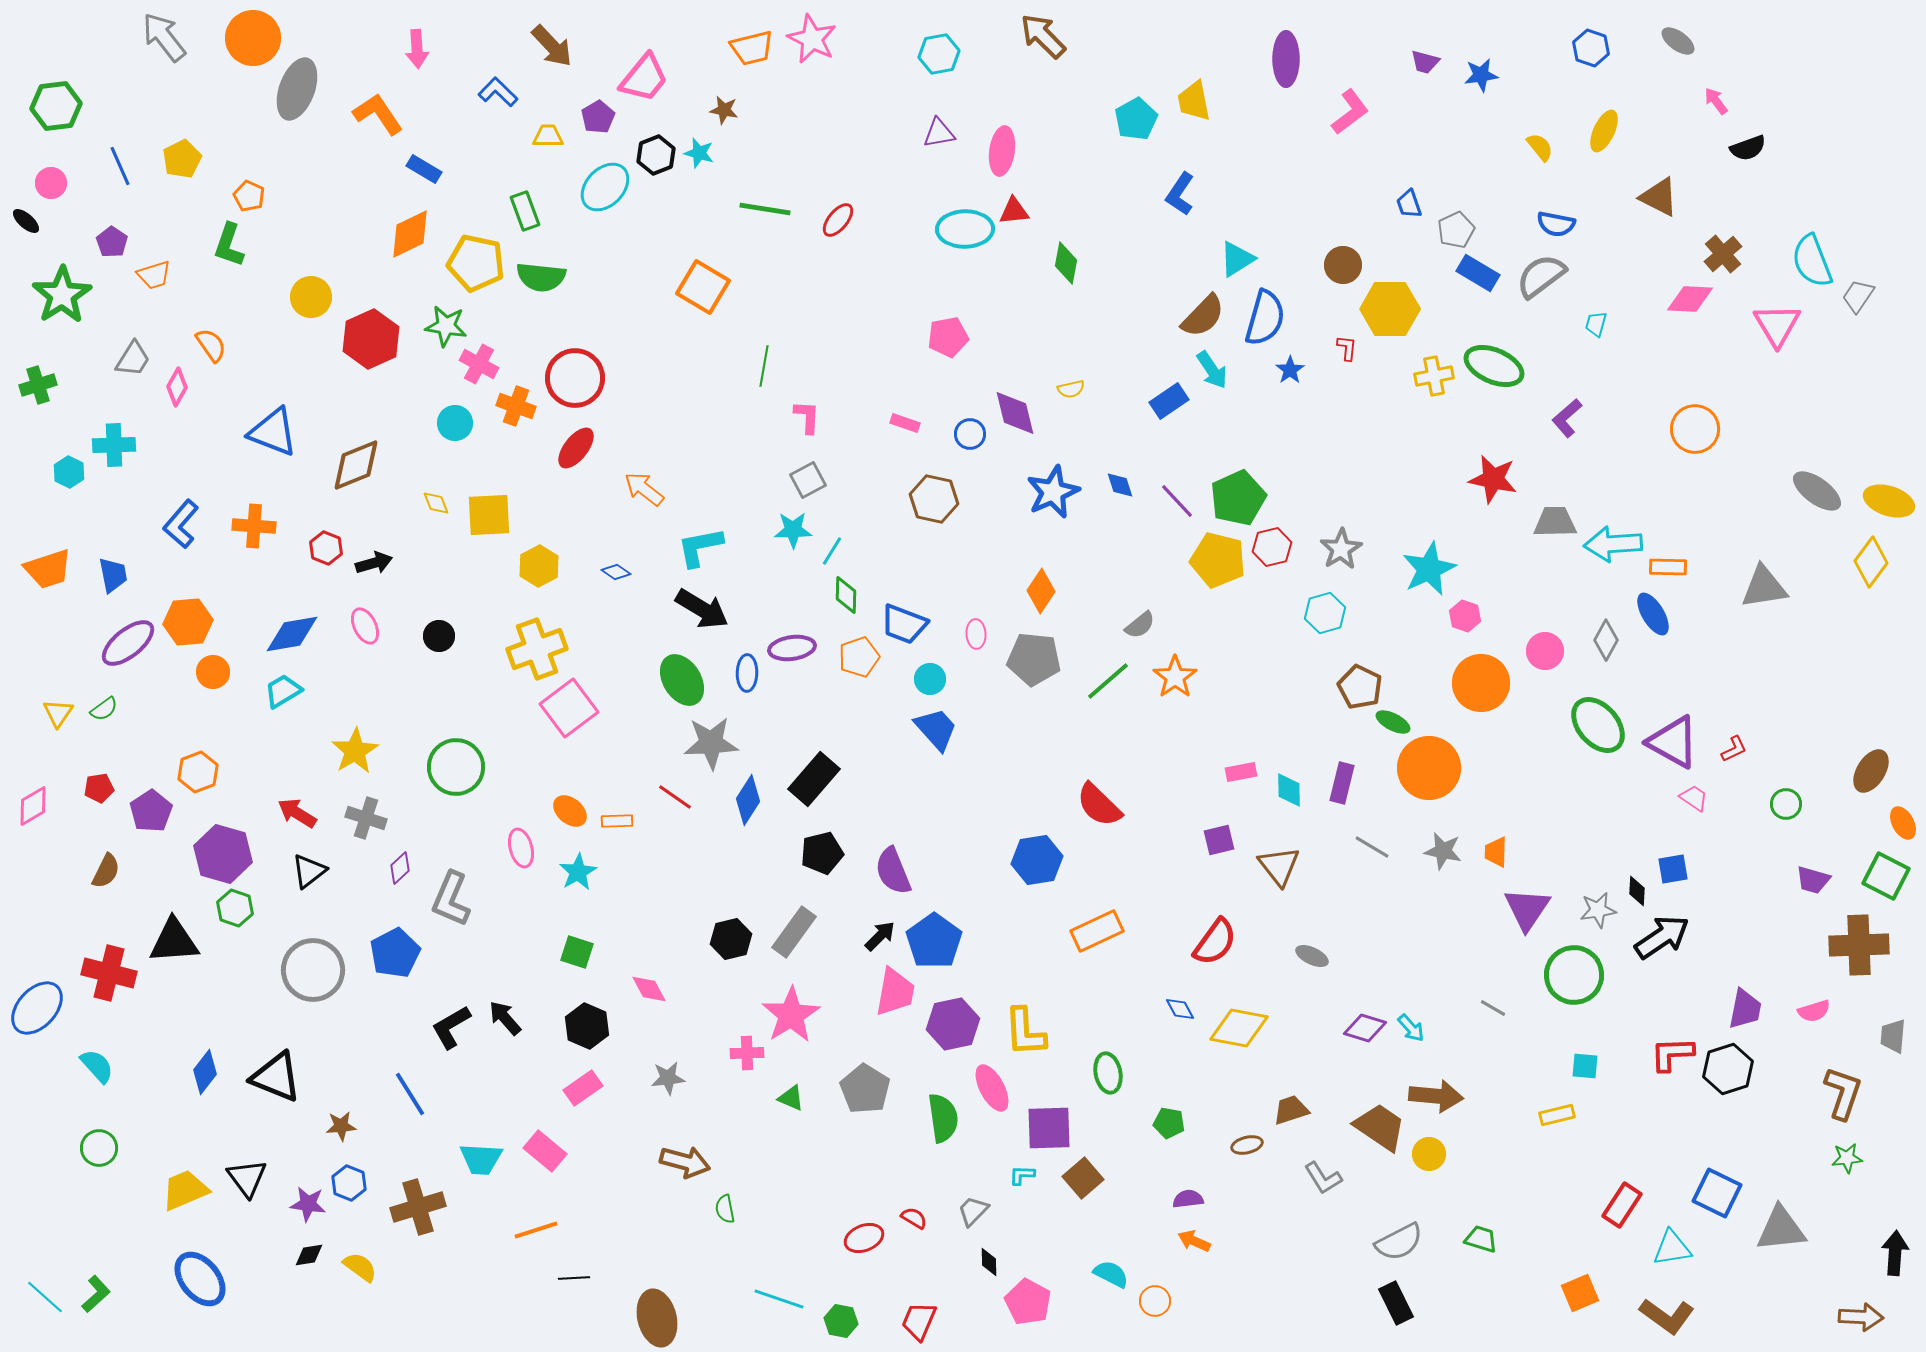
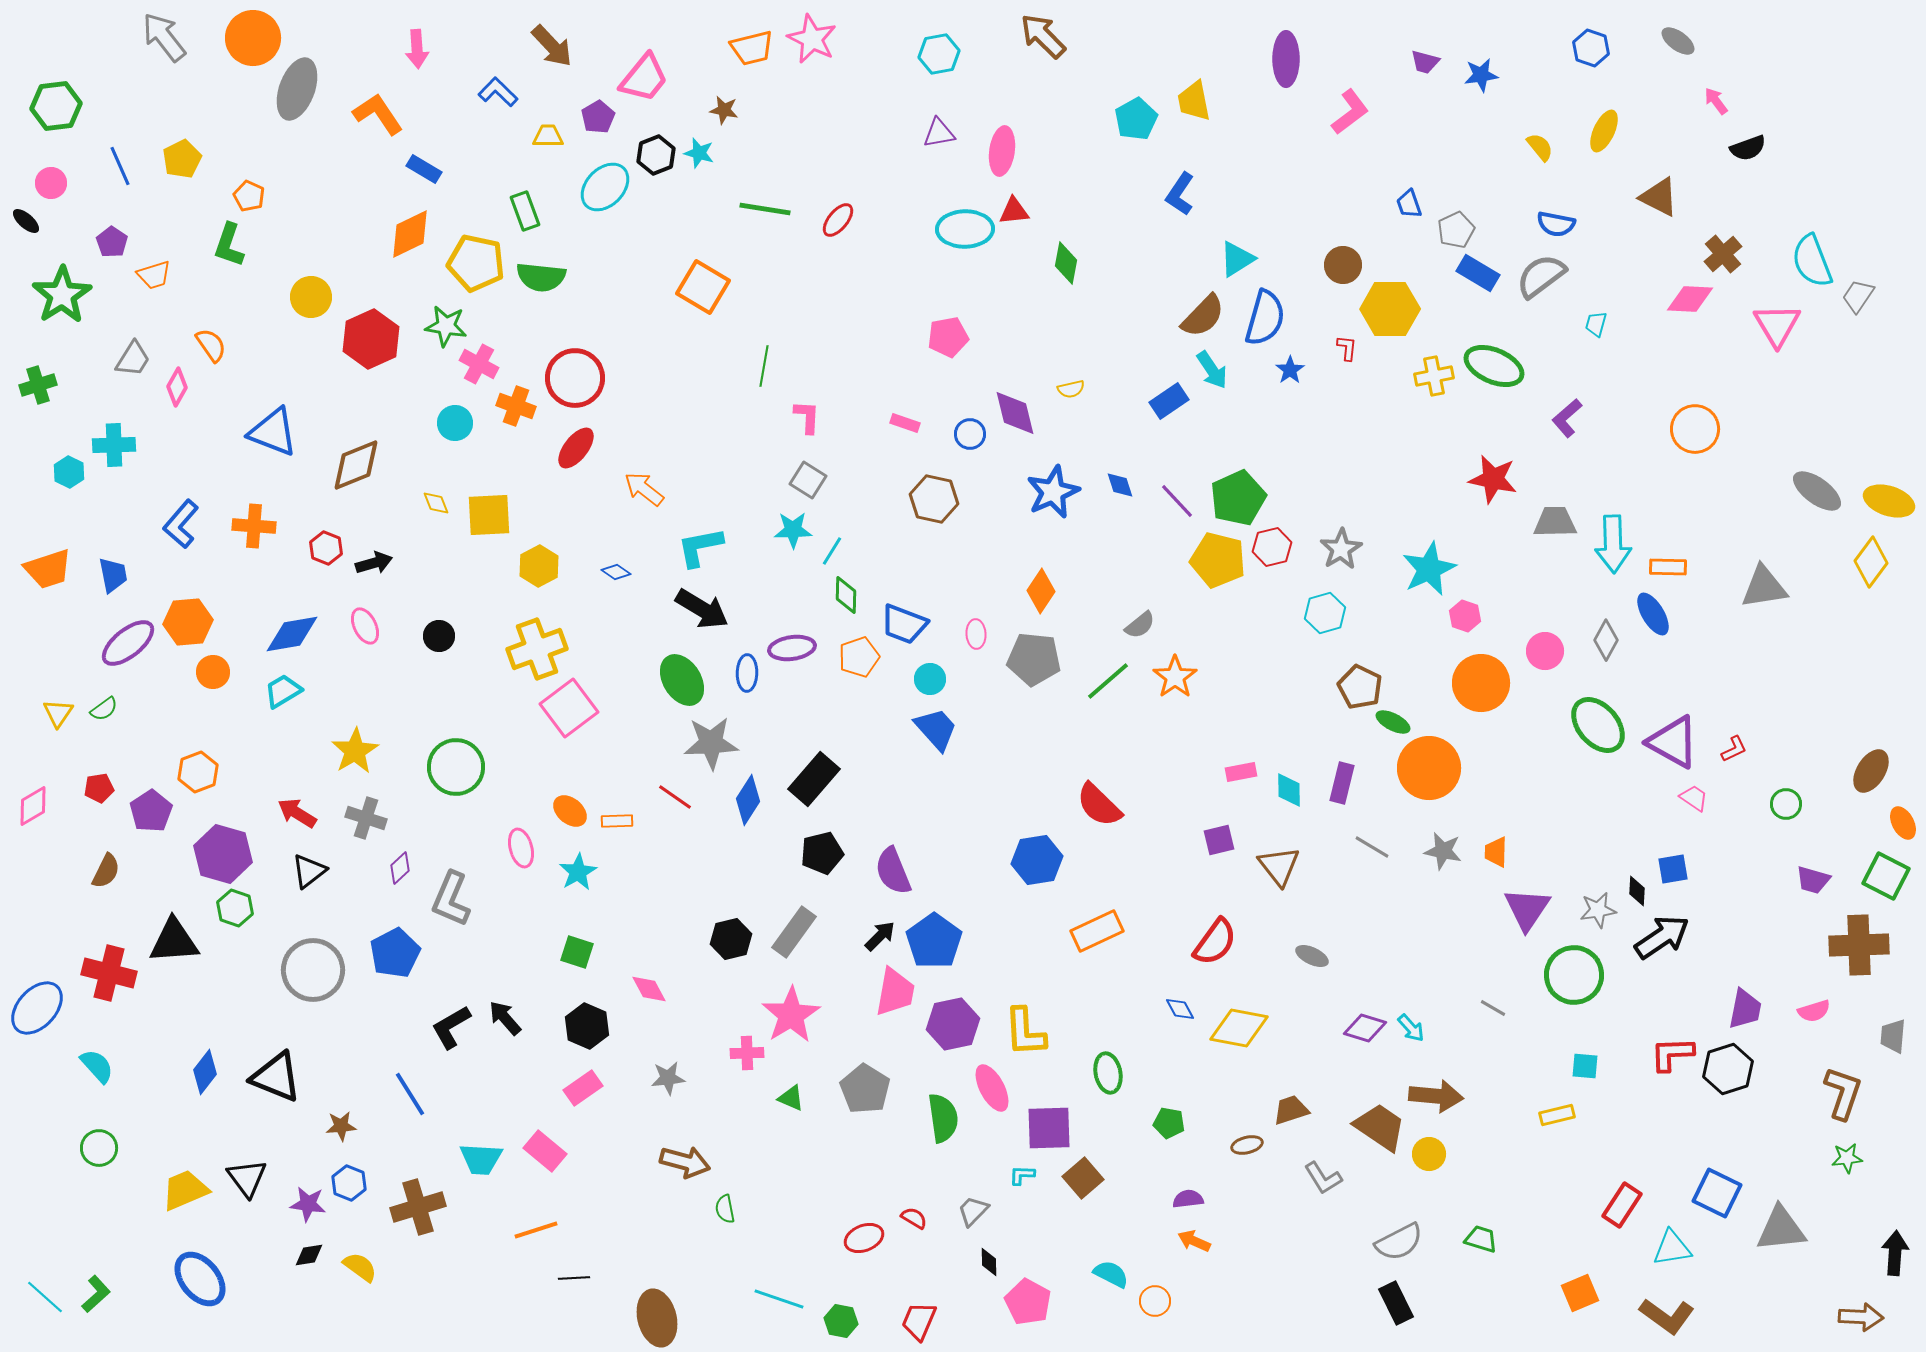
gray square at (808, 480): rotated 30 degrees counterclockwise
cyan arrow at (1613, 544): rotated 88 degrees counterclockwise
